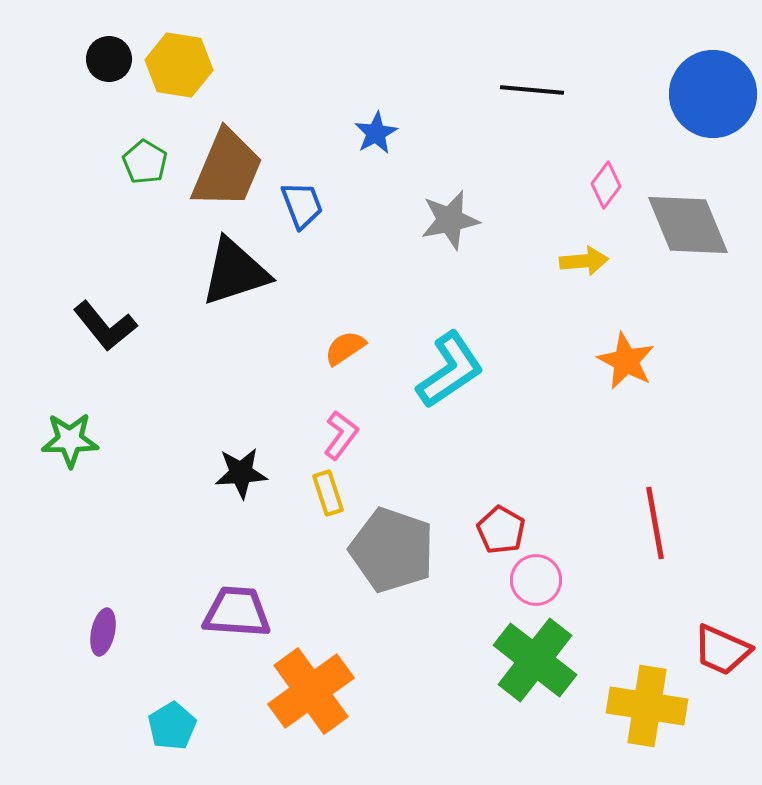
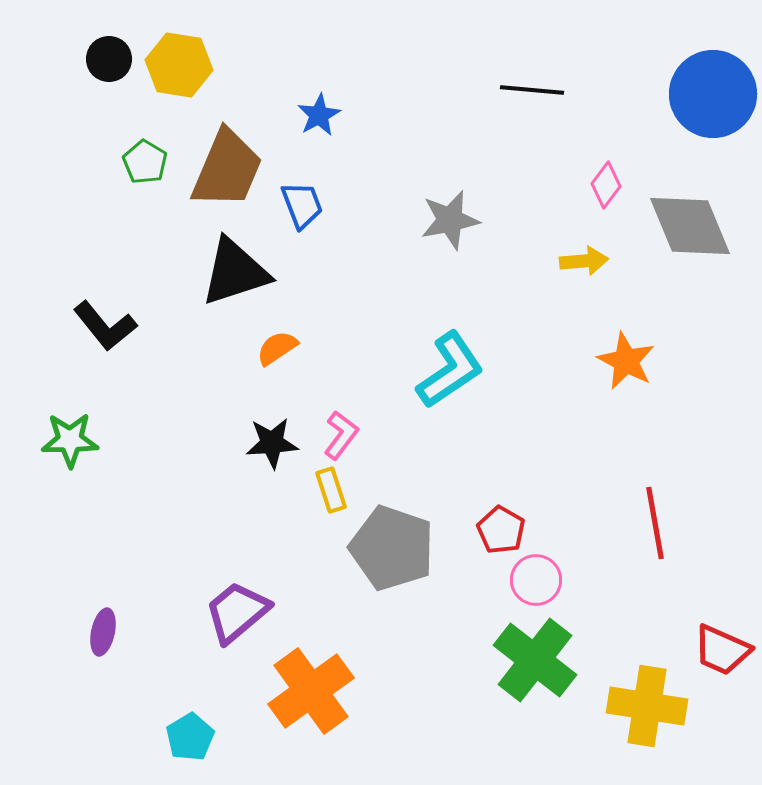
blue star: moved 57 px left, 18 px up
gray diamond: moved 2 px right, 1 px down
orange semicircle: moved 68 px left
black star: moved 31 px right, 30 px up
yellow rectangle: moved 3 px right, 3 px up
gray pentagon: moved 2 px up
purple trapezoid: rotated 44 degrees counterclockwise
cyan pentagon: moved 18 px right, 11 px down
